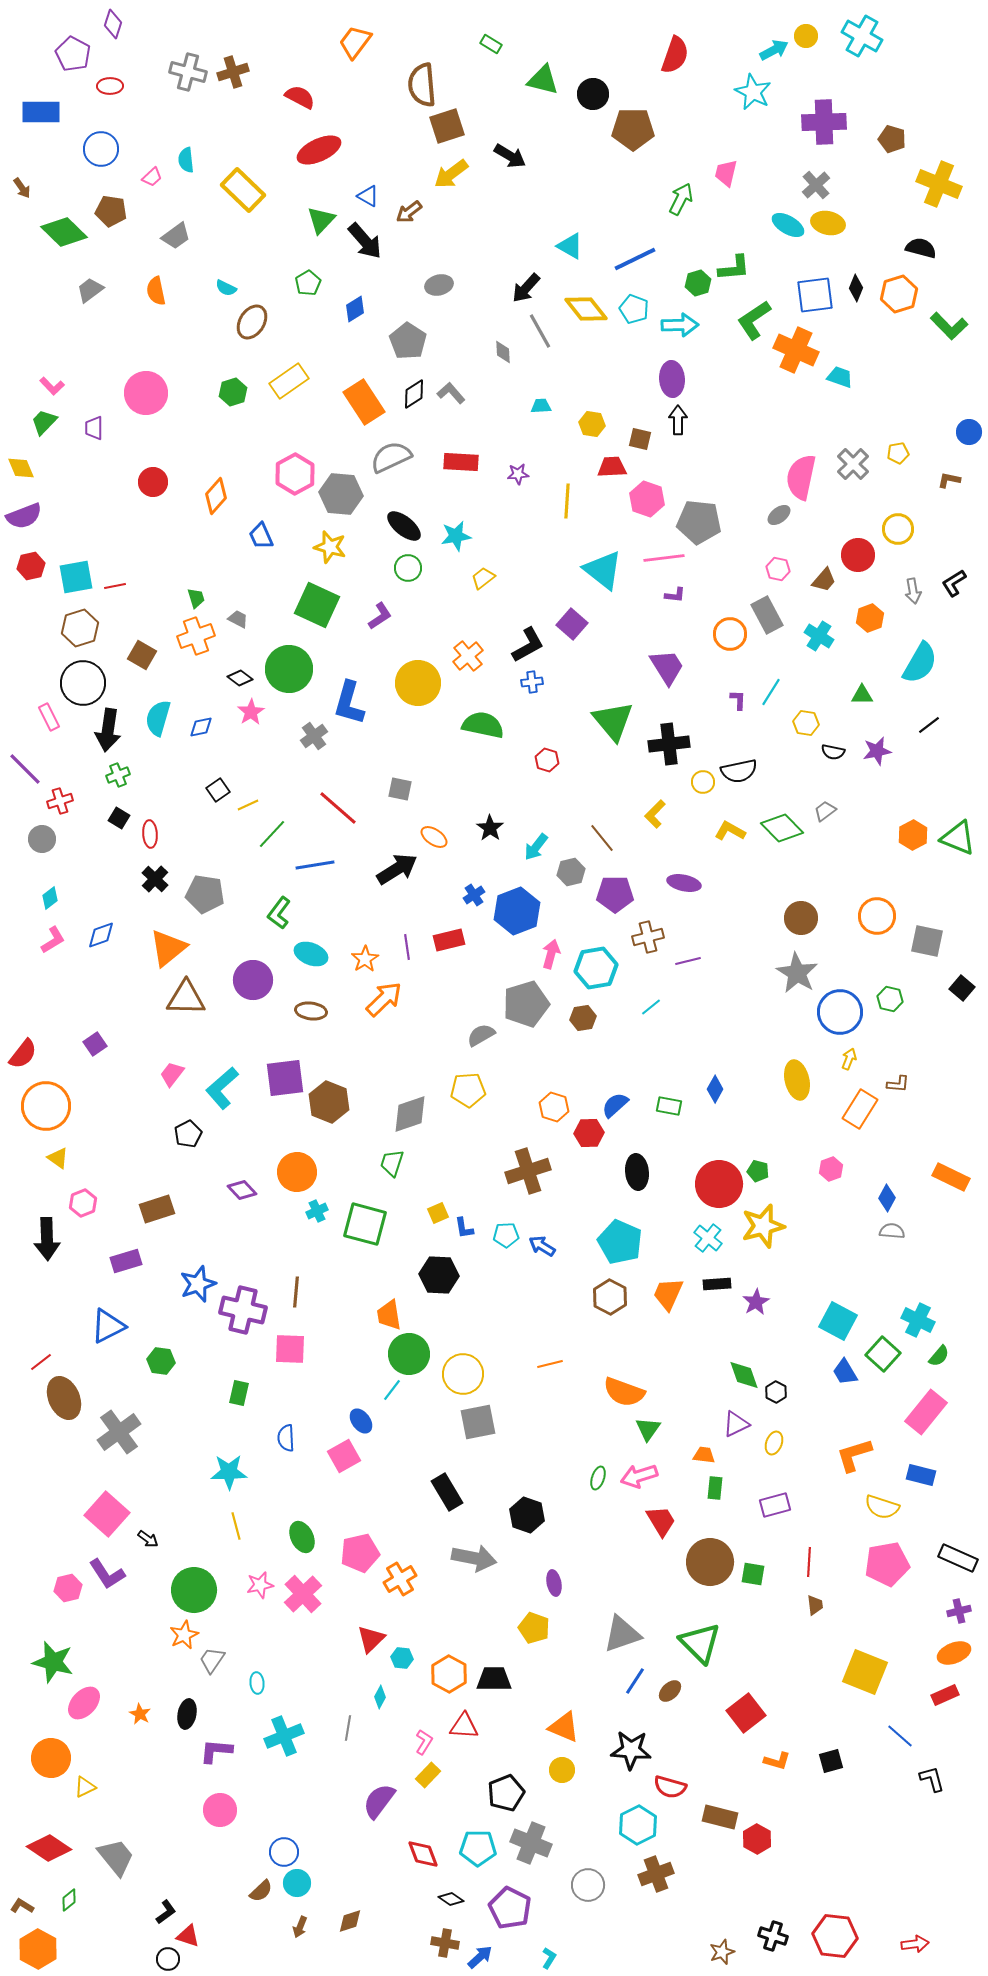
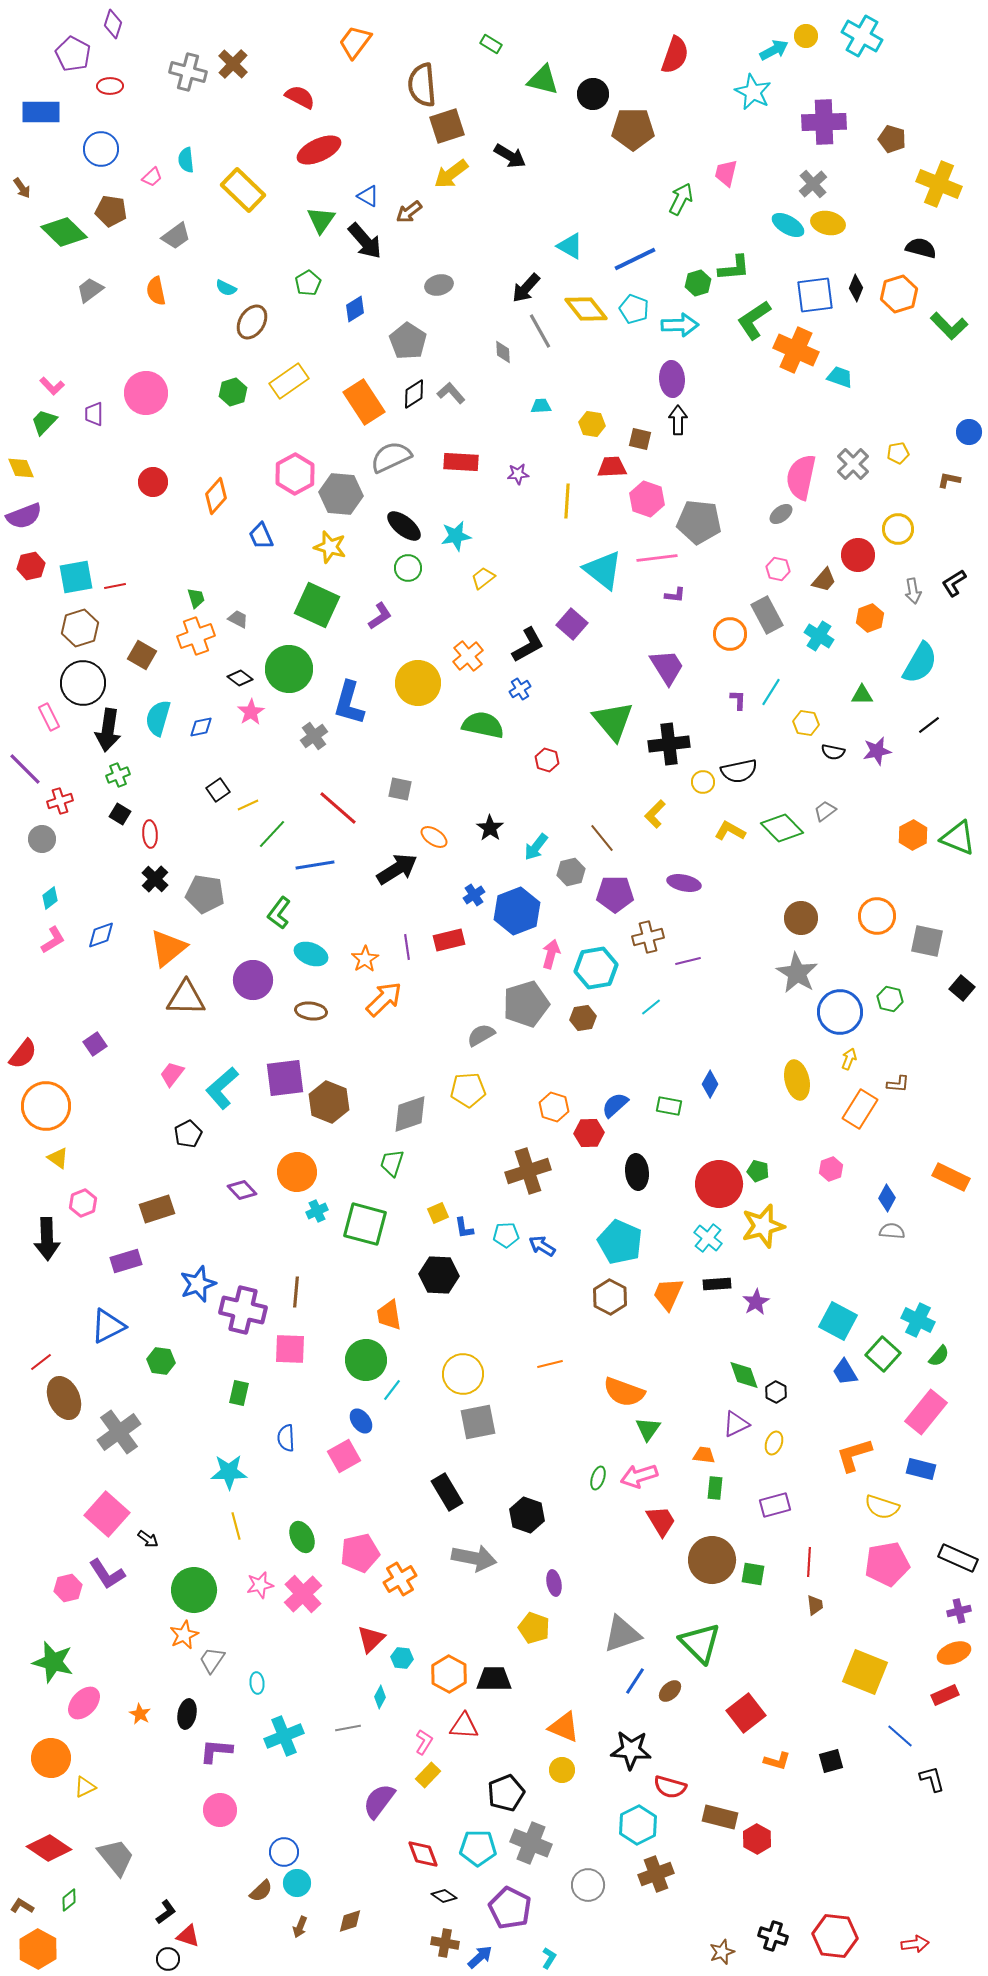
brown cross at (233, 72): moved 8 px up; rotated 28 degrees counterclockwise
gray cross at (816, 185): moved 3 px left, 1 px up
green triangle at (321, 220): rotated 8 degrees counterclockwise
purple trapezoid at (94, 428): moved 14 px up
gray ellipse at (779, 515): moved 2 px right, 1 px up
pink line at (664, 558): moved 7 px left
blue cross at (532, 682): moved 12 px left, 7 px down; rotated 25 degrees counterclockwise
black square at (119, 818): moved 1 px right, 4 px up
blue diamond at (715, 1089): moved 5 px left, 5 px up
green circle at (409, 1354): moved 43 px left, 6 px down
blue rectangle at (921, 1475): moved 6 px up
brown circle at (710, 1562): moved 2 px right, 2 px up
gray line at (348, 1728): rotated 70 degrees clockwise
black diamond at (451, 1899): moved 7 px left, 3 px up
